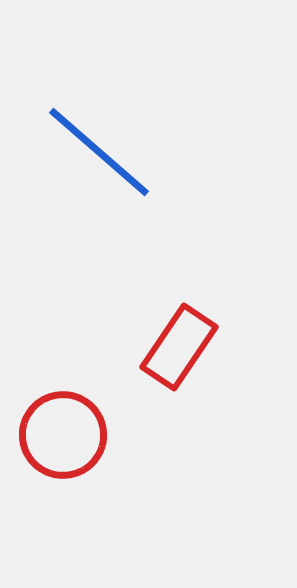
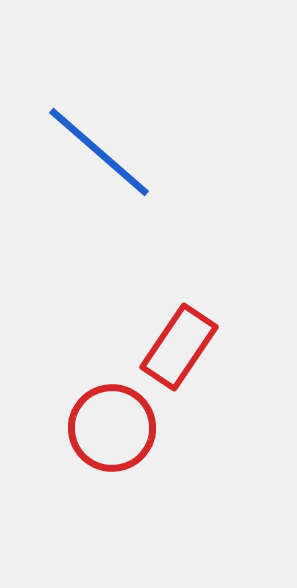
red circle: moved 49 px right, 7 px up
